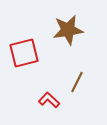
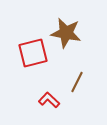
brown star: moved 2 px left, 3 px down; rotated 20 degrees clockwise
red square: moved 9 px right
